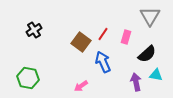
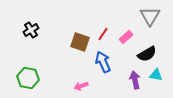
black cross: moved 3 px left
pink rectangle: rotated 32 degrees clockwise
brown square: moved 1 px left; rotated 18 degrees counterclockwise
black semicircle: rotated 12 degrees clockwise
purple arrow: moved 1 px left, 2 px up
pink arrow: rotated 16 degrees clockwise
